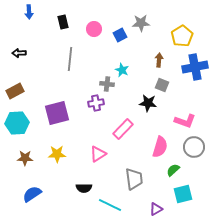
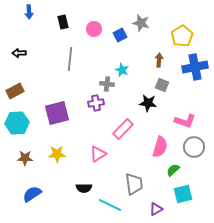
gray star: rotated 18 degrees clockwise
gray trapezoid: moved 5 px down
